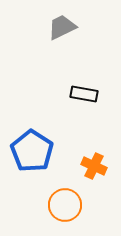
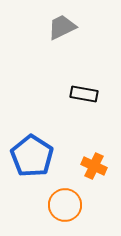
blue pentagon: moved 5 px down
